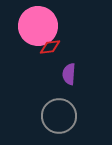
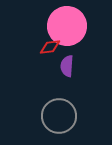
pink circle: moved 29 px right
purple semicircle: moved 2 px left, 8 px up
